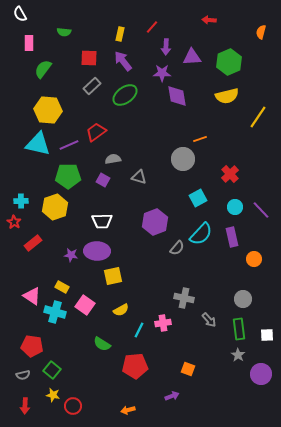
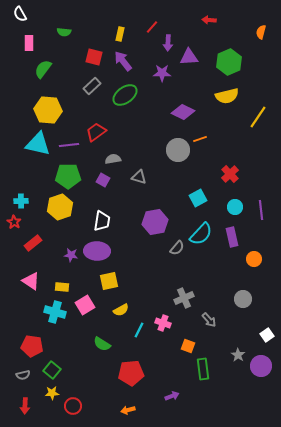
purple arrow at (166, 47): moved 2 px right, 4 px up
purple triangle at (192, 57): moved 3 px left
red square at (89, 58): moved 5 px right, 1 px up; rotated 12 degrees clockwise
purple diamond at (177, 96): moved 6 px right, 16 px down; rotated 55 degrees counterclockwise
purple line at (69, 145): rotated 18 degrees clockwise
gray circle at (183, 159): moved 5 px left, 9 px up
yellow hexagon at (55, 207): moved 5 px right
purple line at (261, 210): rotated 36 degrees clockwise
white trapezoid at (102, 221): rotated 80 degrees counterclockwise
purple hexagon at (155, 222): rotated 10 degrees clockwise
yellow square at (113, 276): moved 4 px left, 5 px down
yellow rectangle at (62, 287): rotated 24 degrees counterclockwise
pink triangle at (32, 296): moved 1 px left, 15 px up
gray cross at (184, 298): rotated 36 degrees counterclockwise
pink square at (85, 305): rotated 24 degrees clockwise
pink cross at (163, 323): rotated 28 degrees clockwise
green rectangle at (239, 329): moved 36 px left, 40 px down
white square at (267, 335): rotated 32 degrees counterclockwise
red pentagon at (135, 366): moved 4 px left, 7 px down
orange square at (188, 369): moved 23 px up
purple circle at (261, 374): moved 8 px up
yellow star at (53, 395): moved 1 px left, 2 px up; rotated 16 degrees counterclockwise
